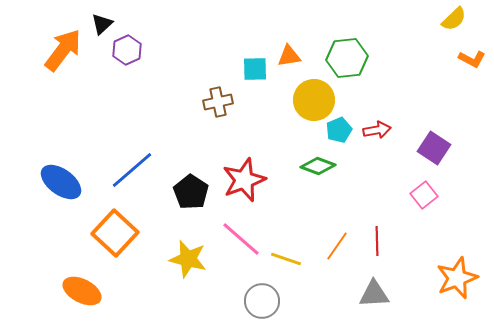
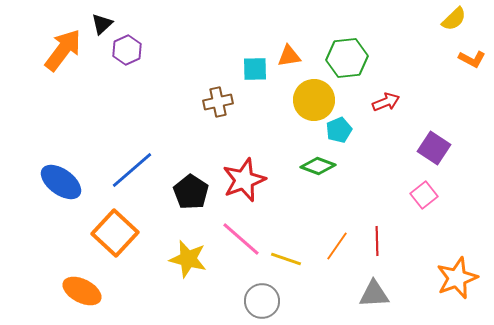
red arrow: moved 9 px right, 28 px up; rotated 12 degrees counterclockwise
